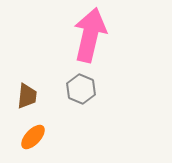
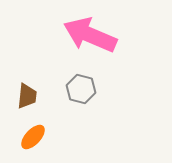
pink arrow: rotated 80 degrees counterclockwise
gray hexagon: rotated 8 degrees counterclockwise
